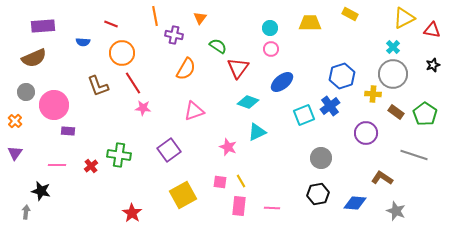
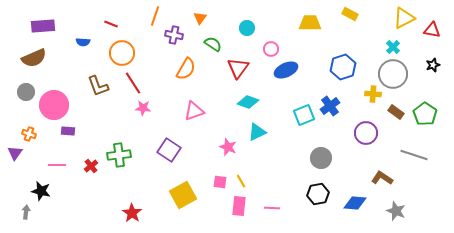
orange line at (155, 16): rotated 30 degrees clockwise
cyan circle at (270, 28): moved 23 px left
green semicircle at (218, 46): moved 5 px left, 2 px up
blue hexagon at (342, 76): moved 1 px right, 9 px up
blue ellipse at (282, 82): moved 4 px right, 12 px up; rotated 15 degrees clockwise
orange cross at (15, 121): moved 14 px right, 13 px down; rotated 24 degrees counterclockwise
purple square at (169, 150): rotated 20 degrees counterclockwise
green cross at (119, 155): rotated 15 degrees counterclockwise
